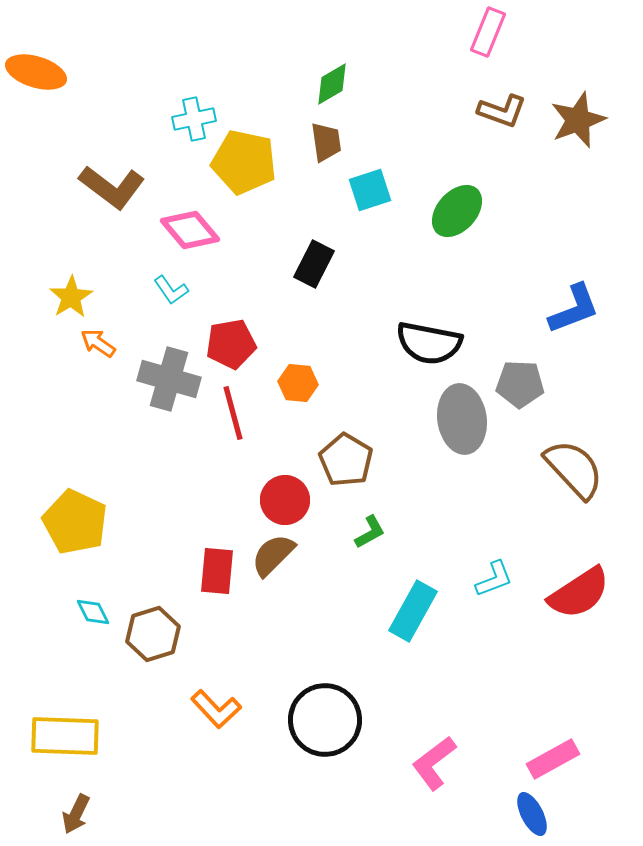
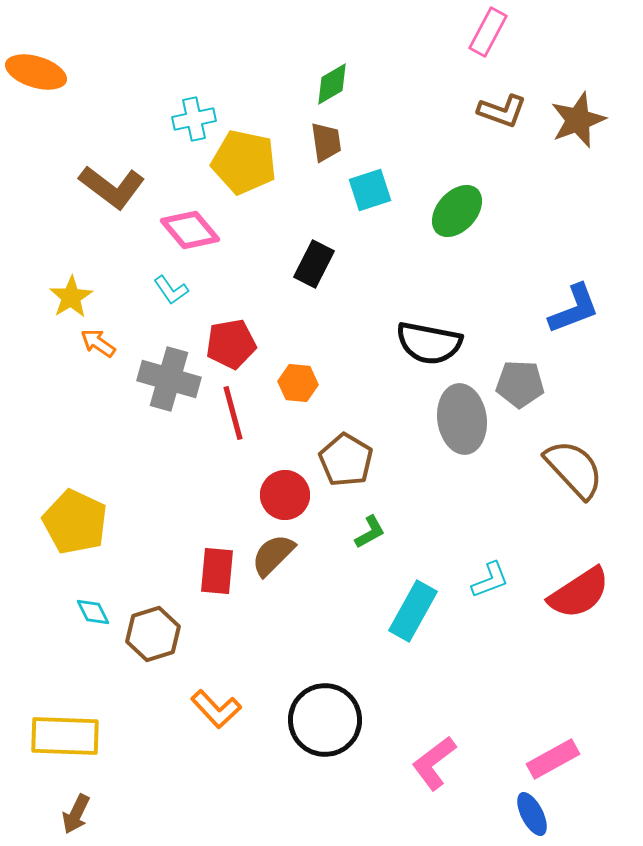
pink rectangle at (488, 32): rotated 6 degrees clockwise
red circle at (285, 500): moved 5 px up
cyan L-shape at (494, 579): moved 4 px left, 1 px down
